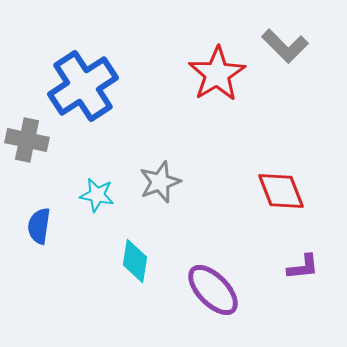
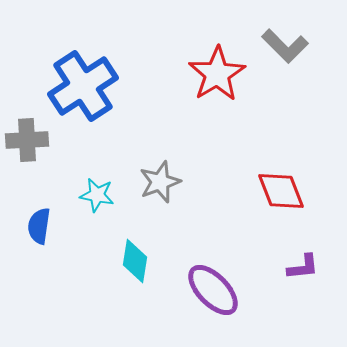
gray cross: rotated 15 degrees counterclockwise
